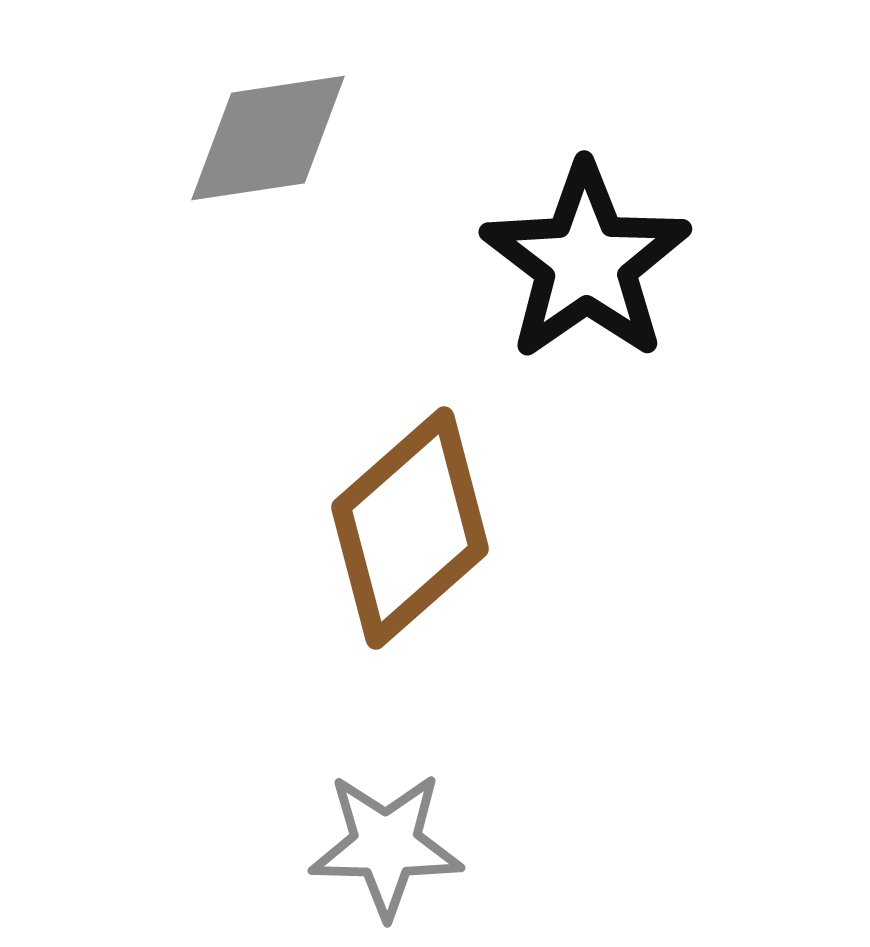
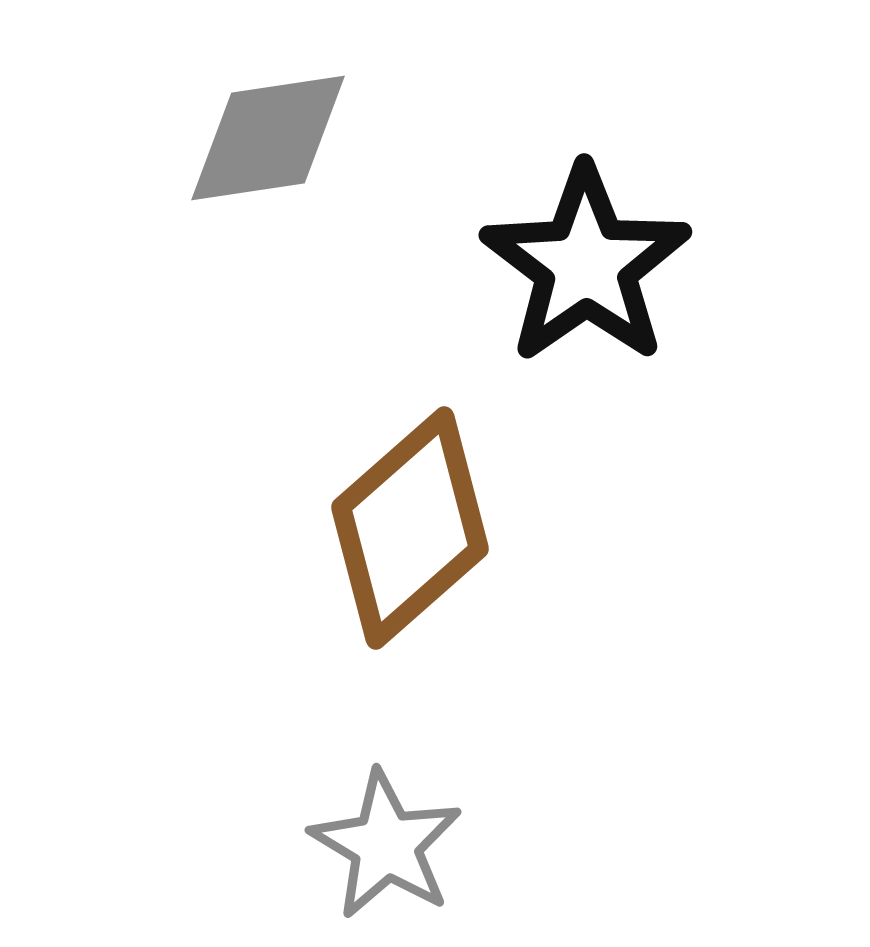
black star: moved 3 px down
gray star: rotated 30 degrees clockwise
